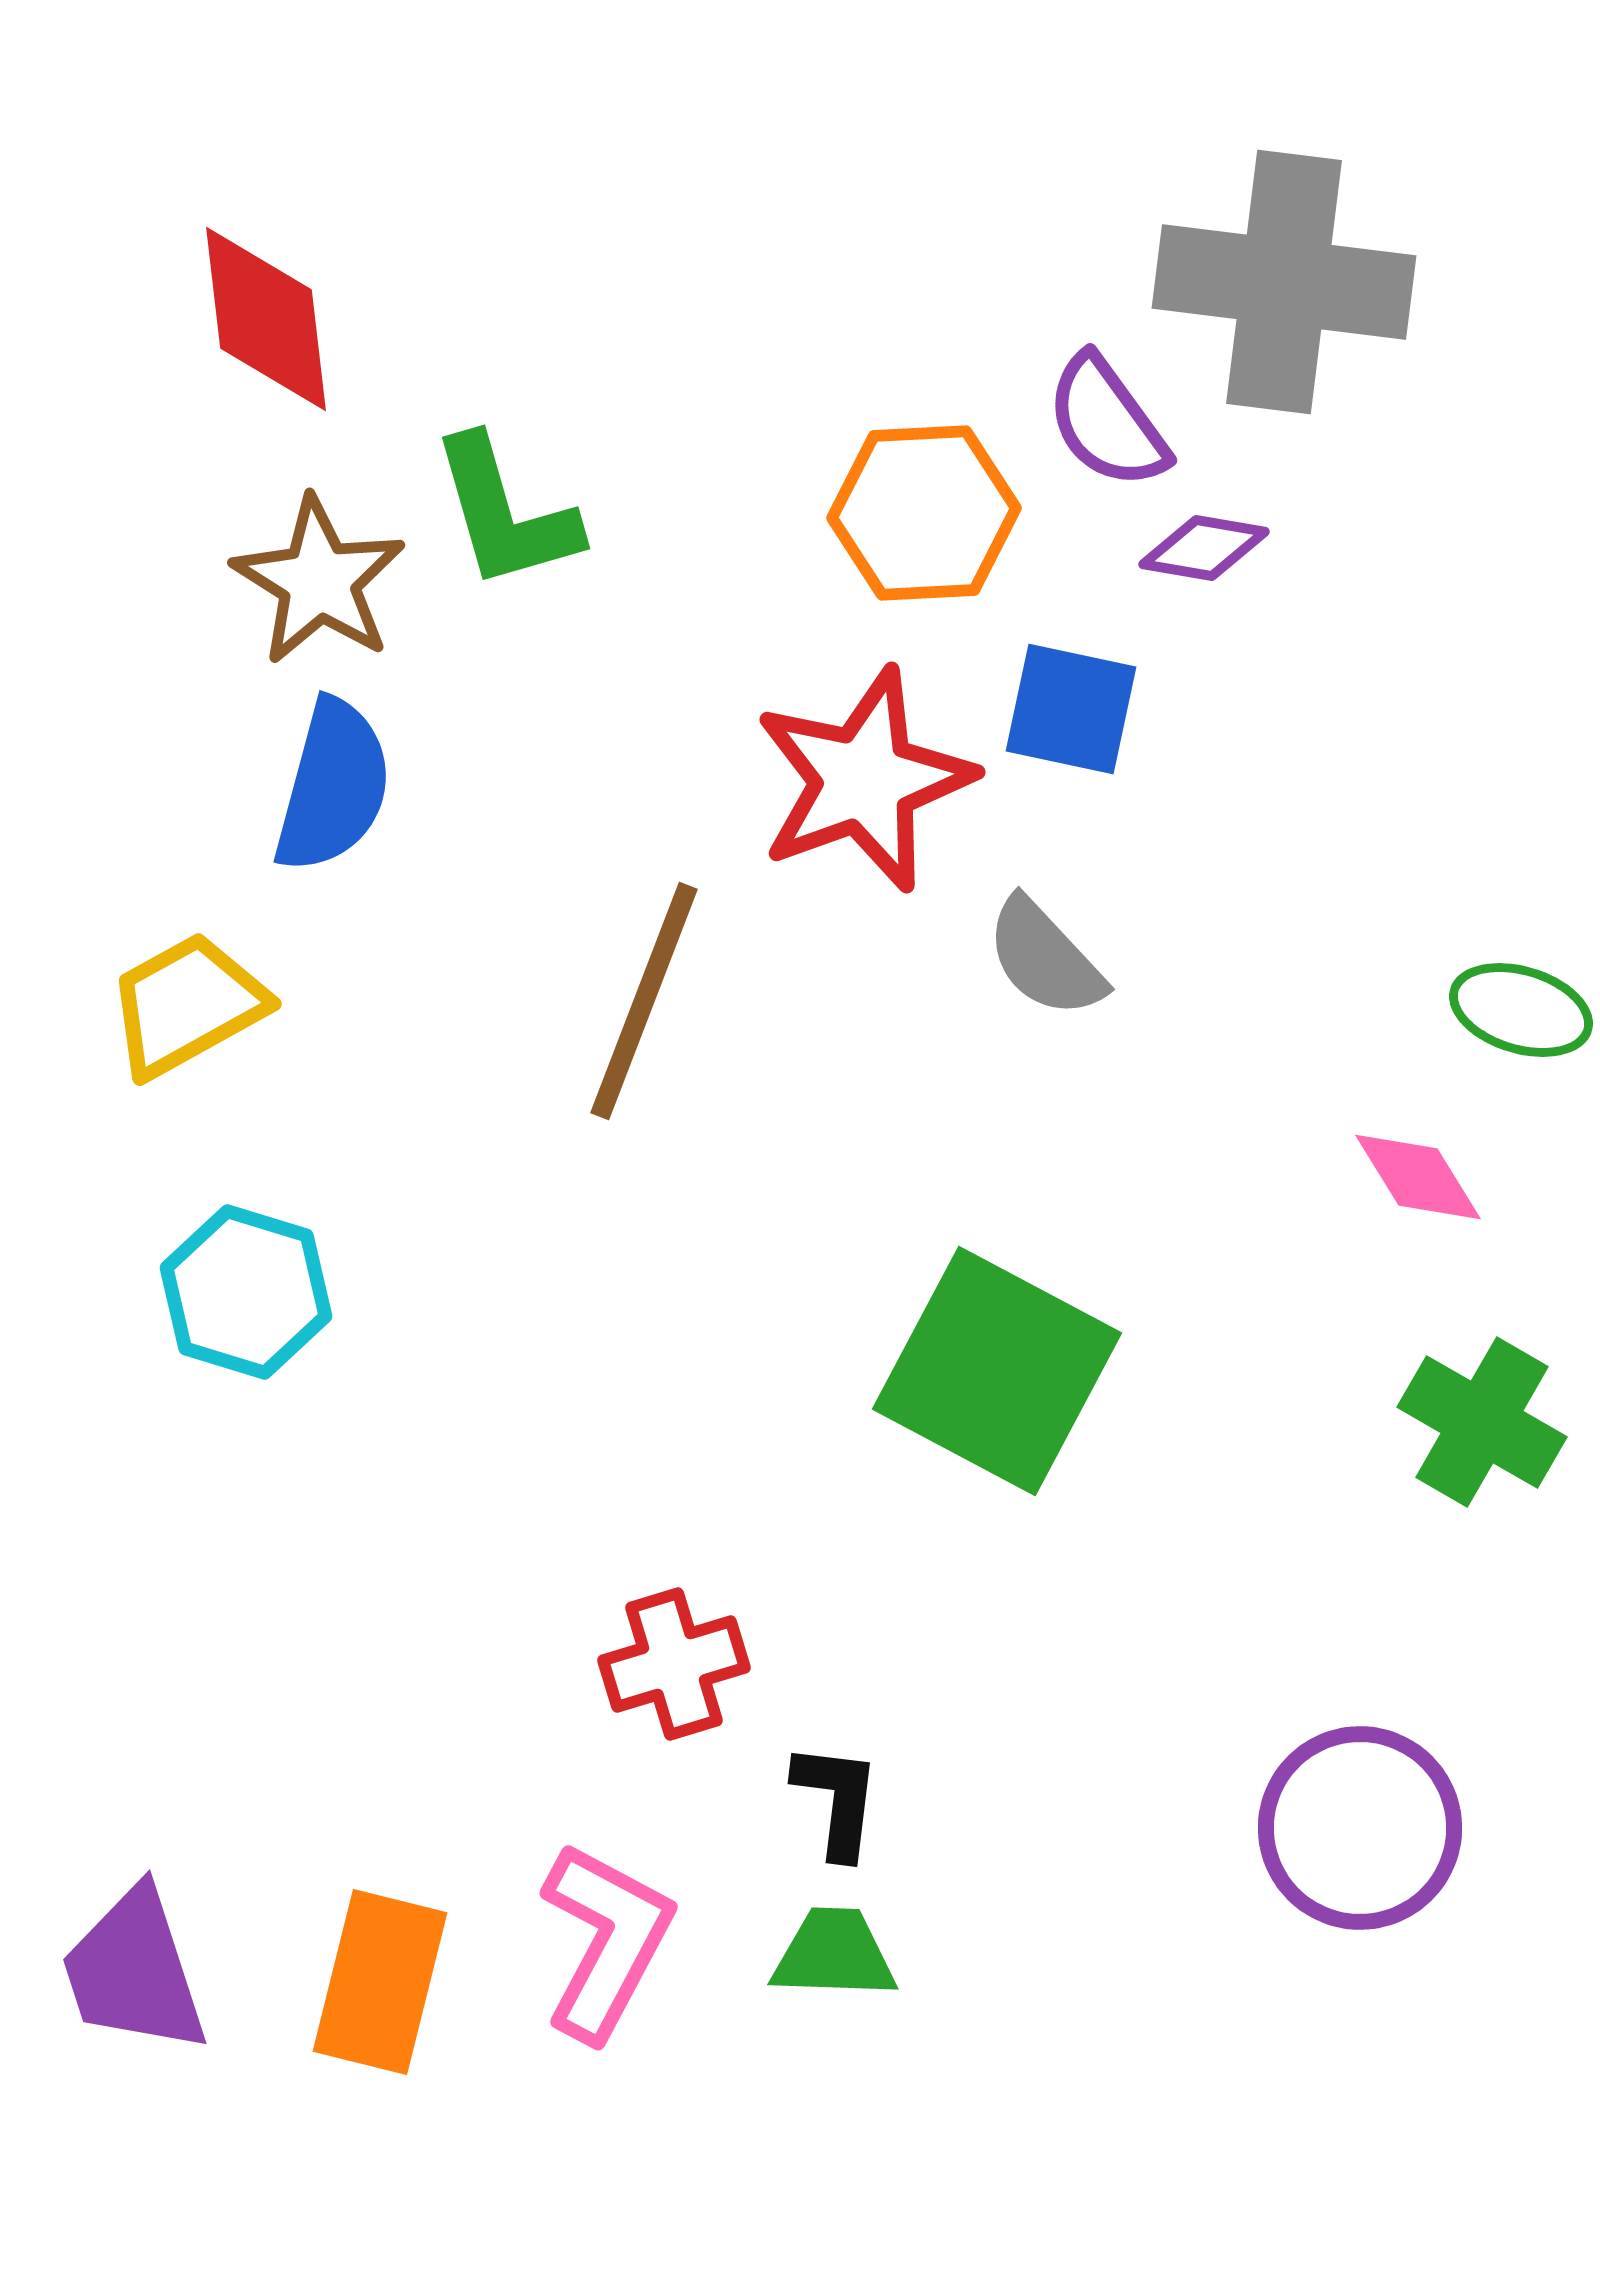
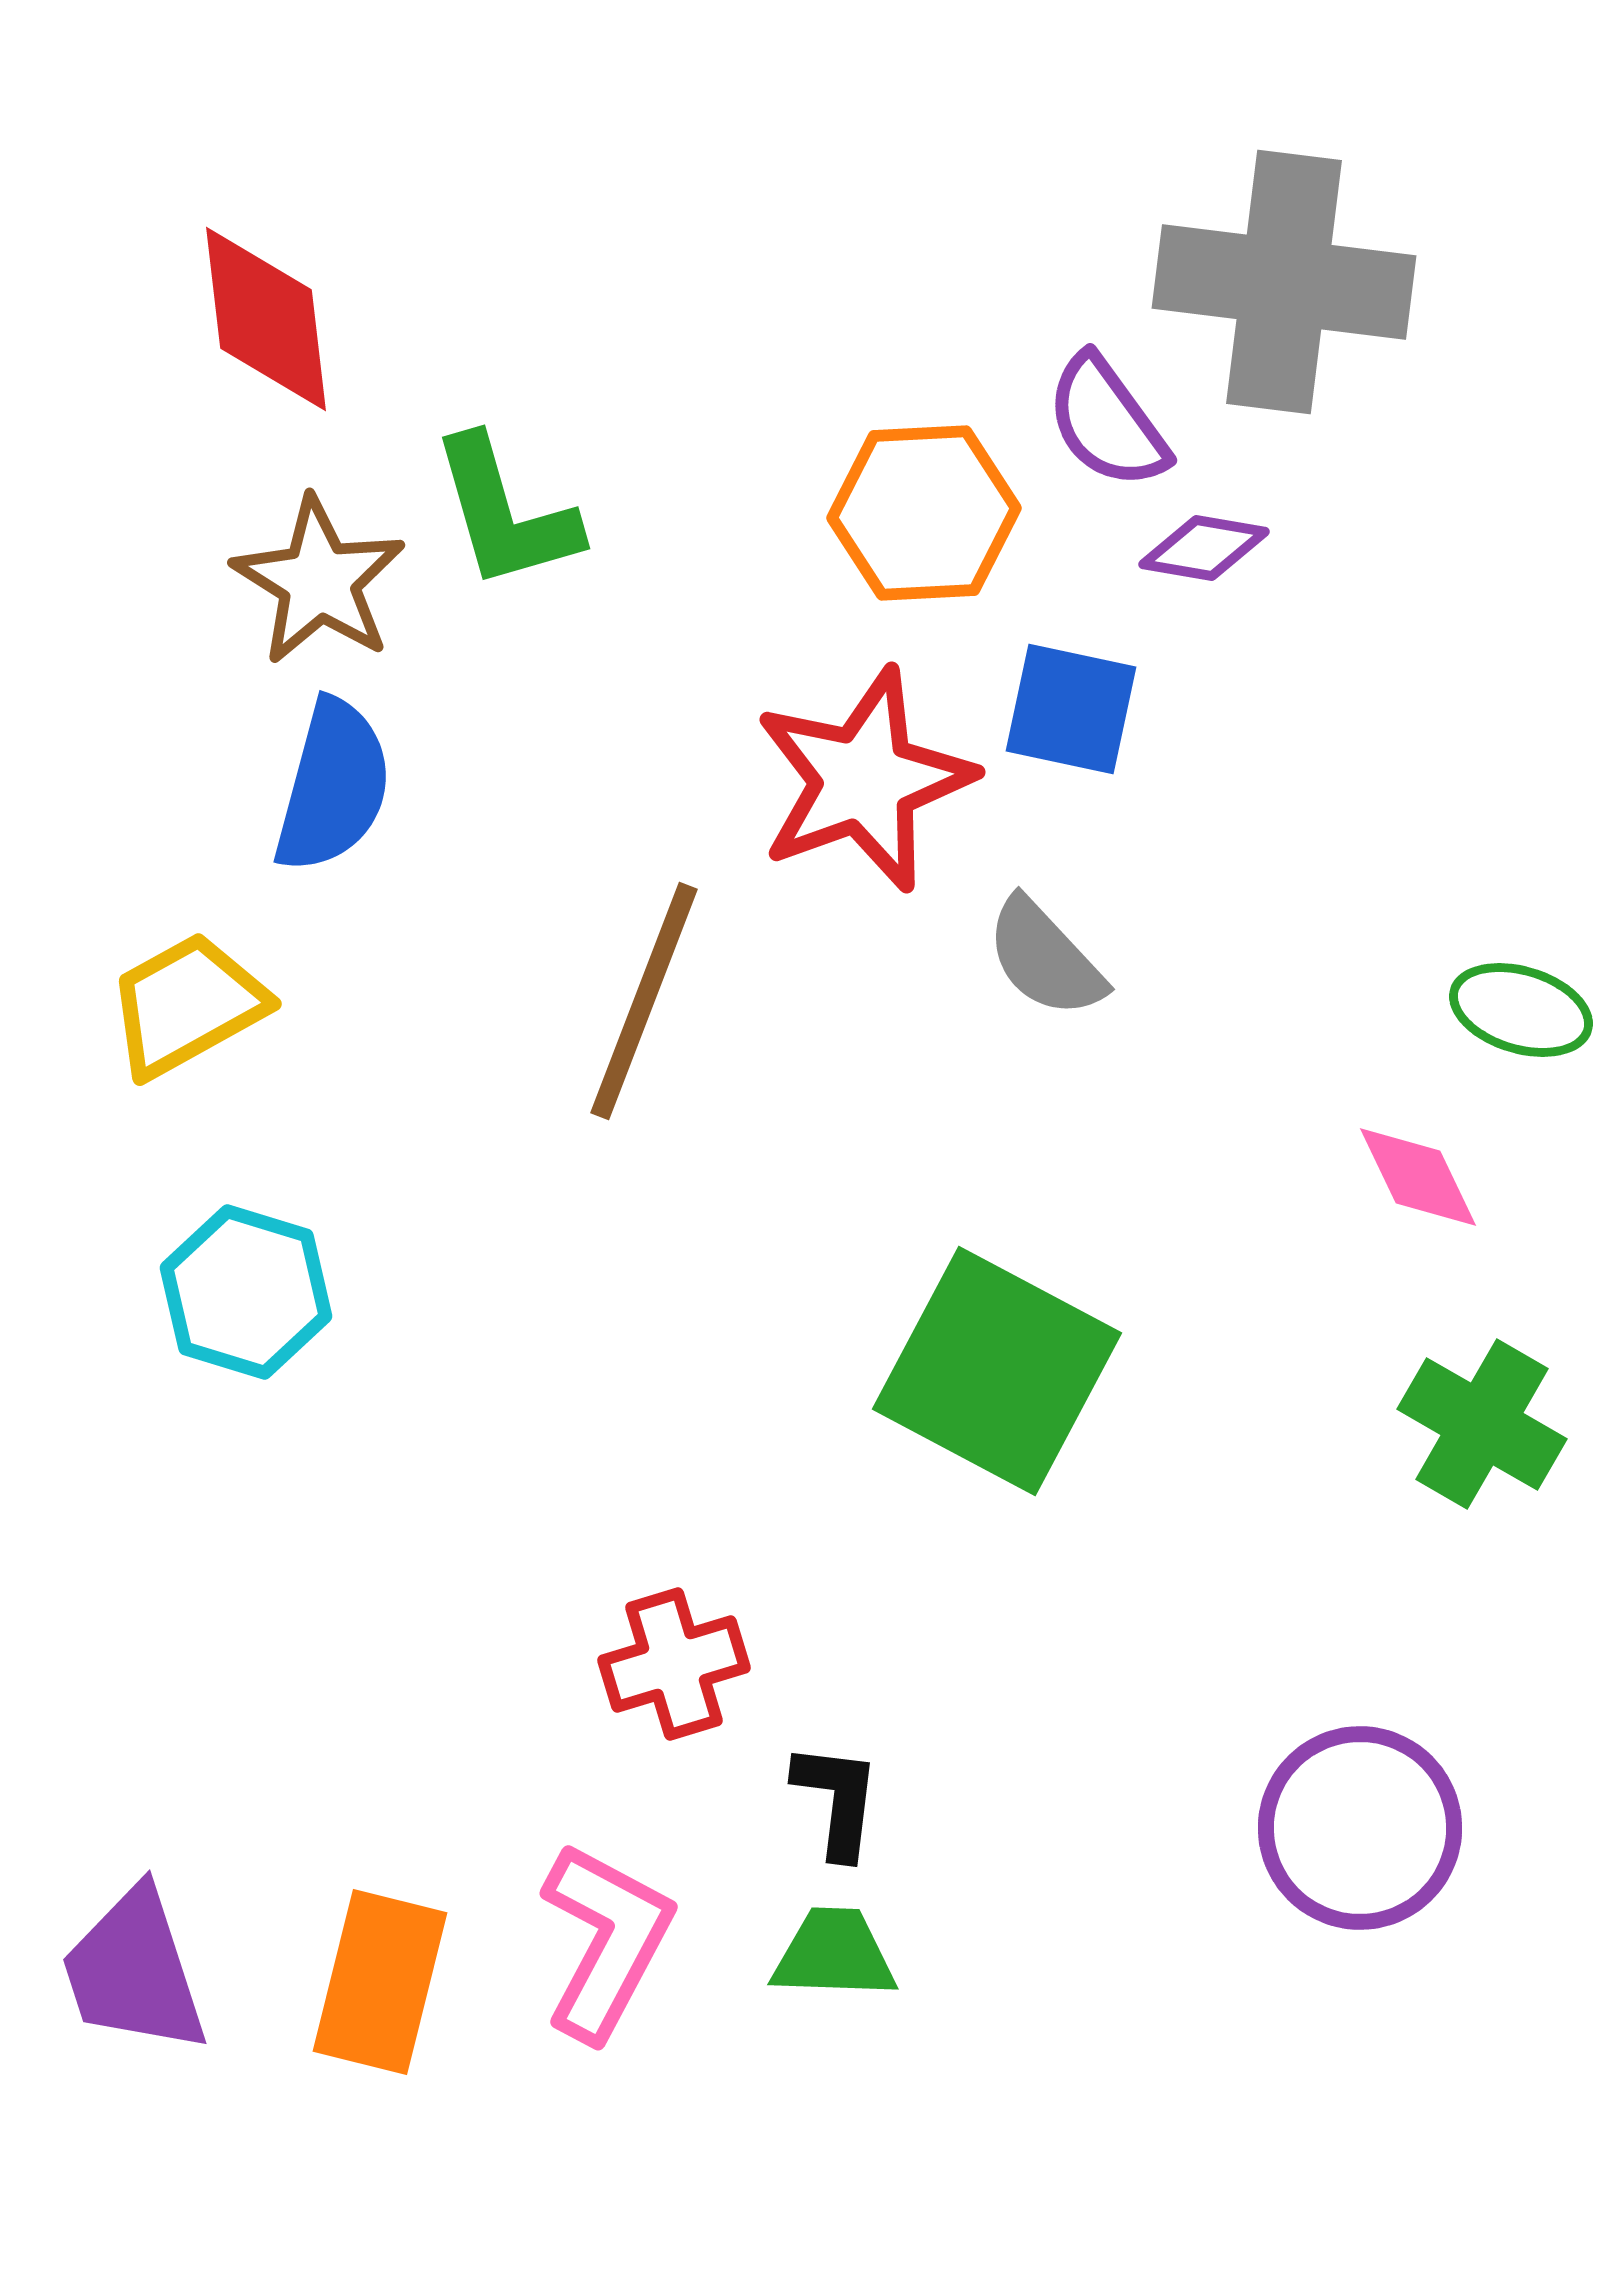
pink diamond: rotated 6 degrees clockwise
green cross: moved 2 px down
